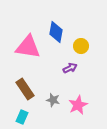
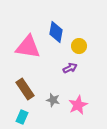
yellow circle: moved 2 px left
